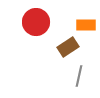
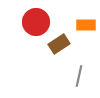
brown rectangle: moved 9 px left, 3 px up
